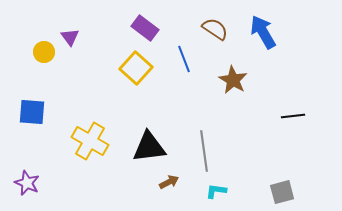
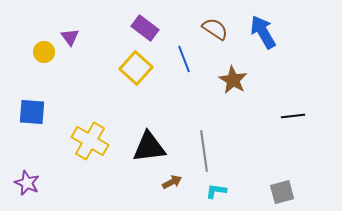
brown arrow: moved 3 px right
